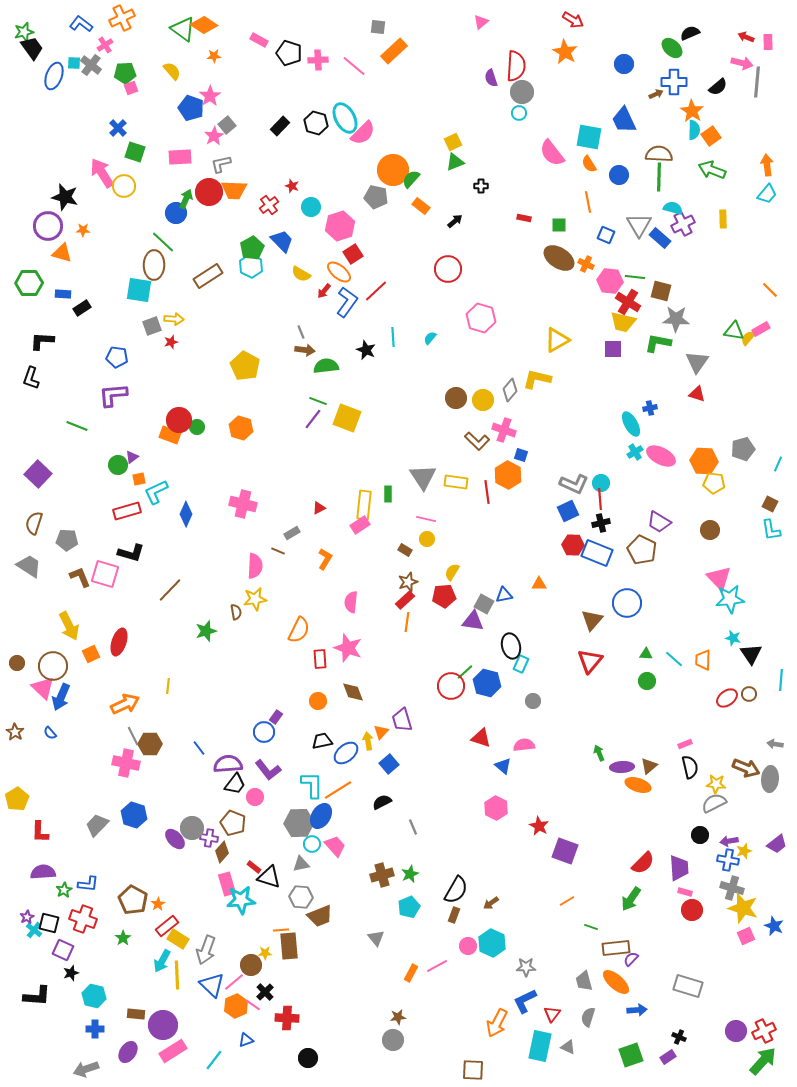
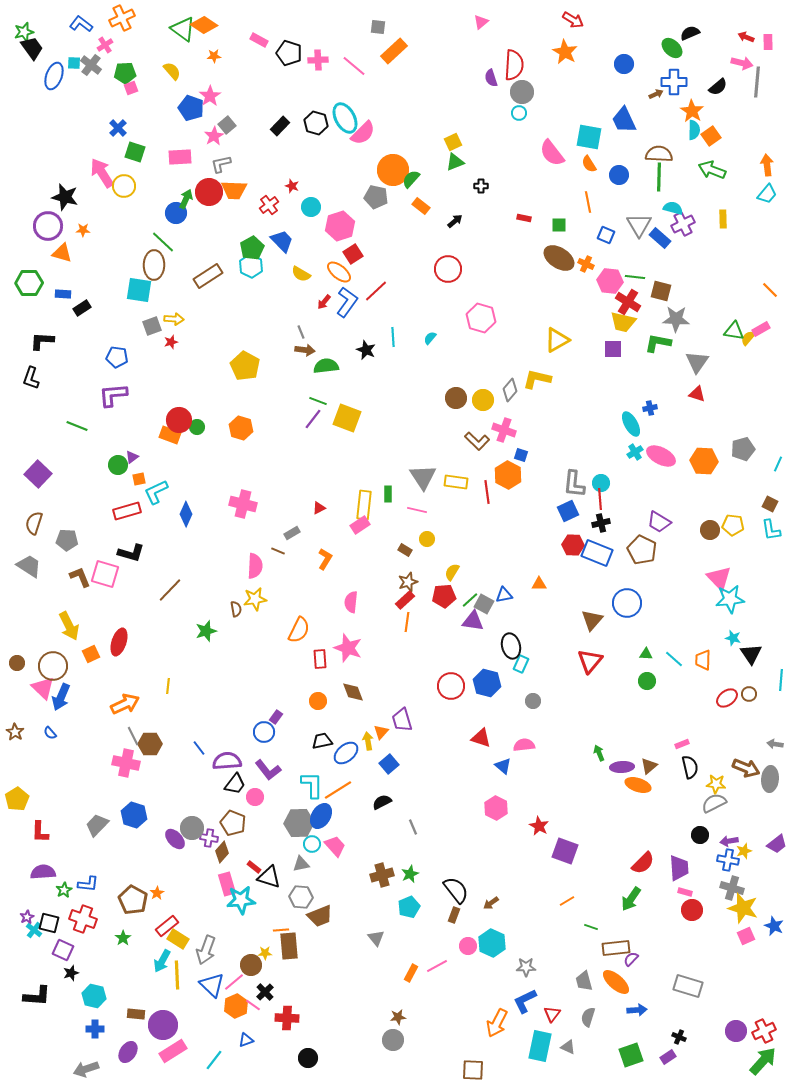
red semicircle at (516, 66): moved 2 px left, 1 px up
red arrow at (324, 291): moved 11 px down
yellow pentagon at (714, 483): moved 19 px right, 42 px down
gray L-shape at (574, 484): rotated 72 degrees clockwise
pink line at (426, 519): moved 9 px left, 9 px up
brown semicircle at (236, 612): moved 3 px up
green line at (465, 672): moved 5 px right, 72 px up
pink rectangle at (685, 744): moved 3 px left
purple semicircle at (228, 764): moved 1 px left, 3 px up
black semicircle at (456, 890): rotated 68 degrees counterclockwise
orange star at (158, 904): moved 1 px left, 11 px up
